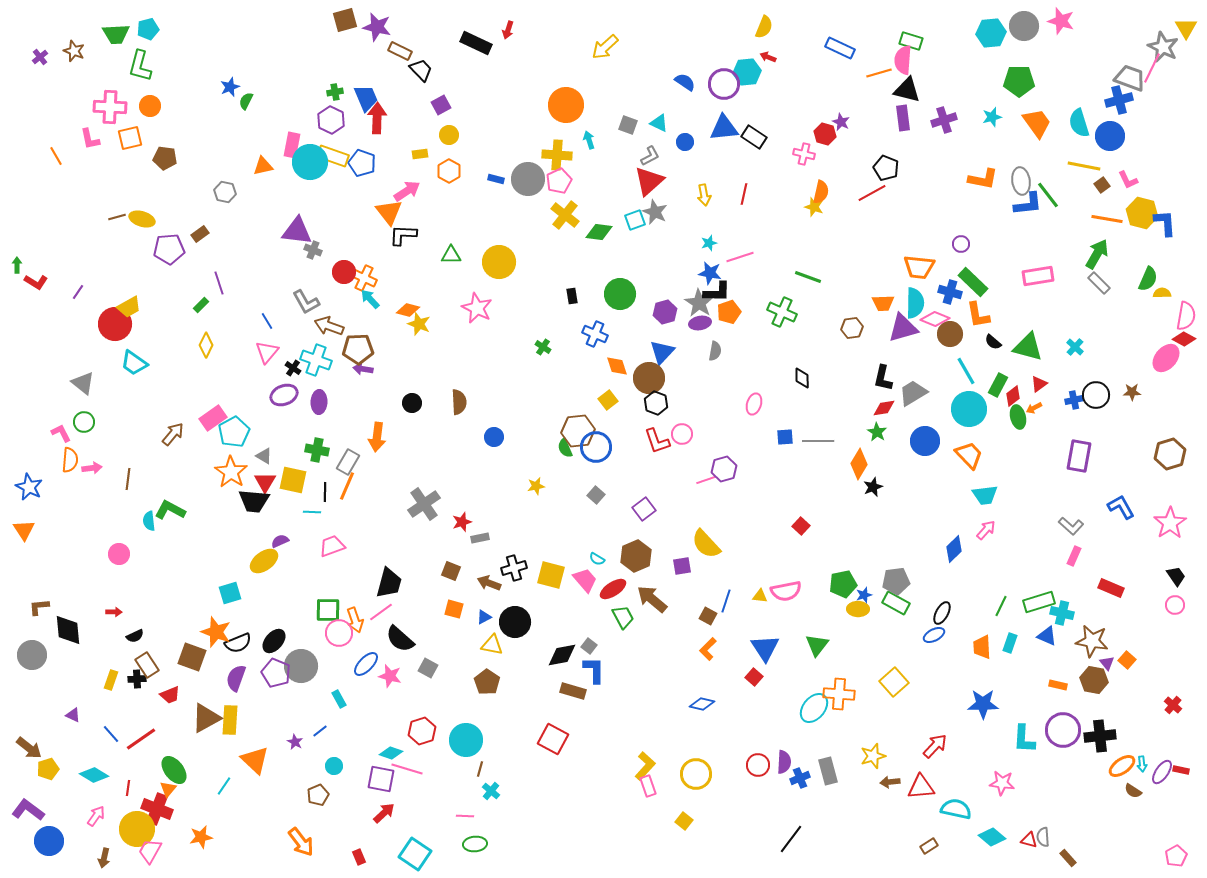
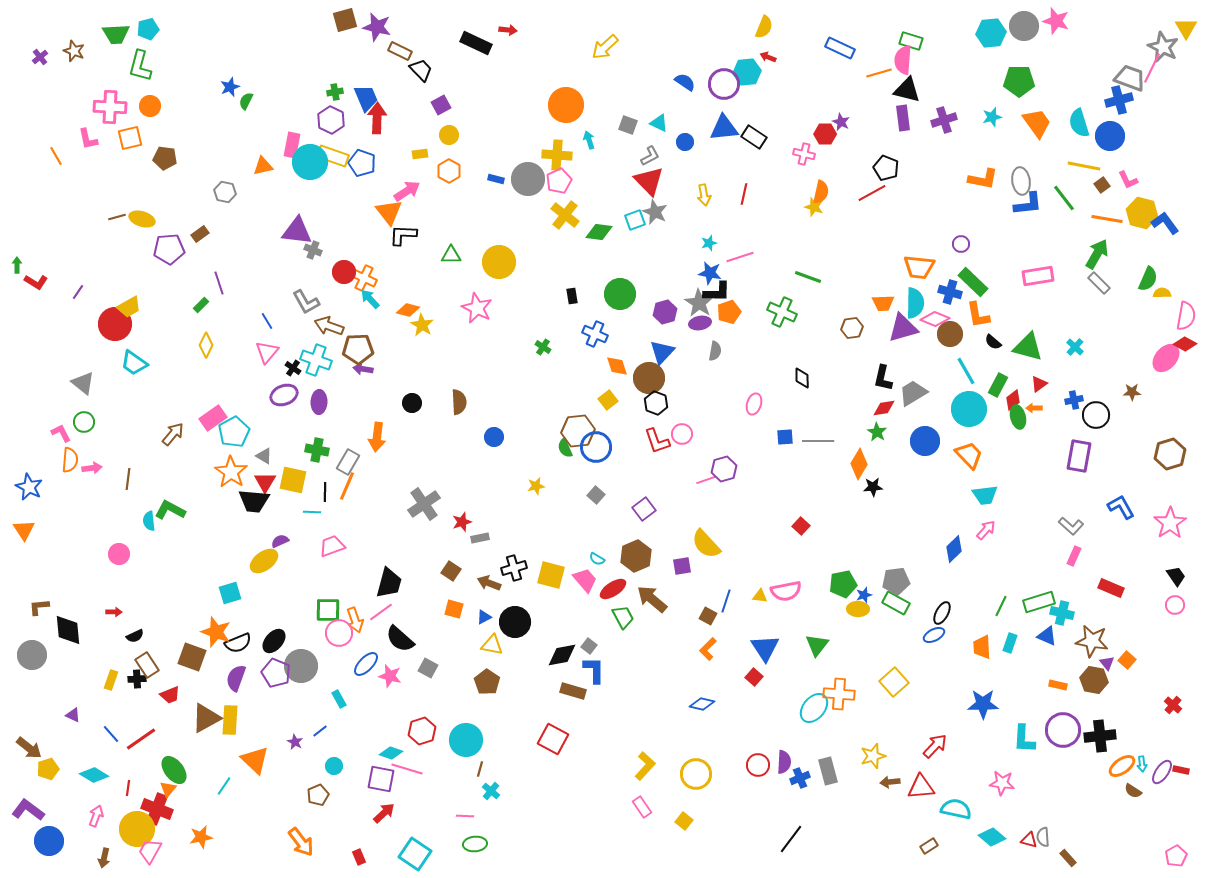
pink star at (1061, 21): moved 5 px left
red arrow at (508, 30): rotated 102 degrees counterclockwise
red hexagon at (825, 134): rotated 15 degrees counterclockwise
pink L-shape at (90, 139): moved 2 px left
red triangle at (649, 181): rotated 32 degrees counterclockwise
green line at (1048, 195): moved 16 px right, 3 px down
blue L-shape at (1165, 223): rotated 32 degrees counterclockwise
yellow star at (419, 324): moved 3 px right, 1 px down; rotated 10 degrees clockwise
red diamond at (1184, 339): moved 1 px right, 5 px down
black circle at (1096, 395): moved 20 px down
red diamond at (1013, 396): moved 4 px down
orange arrow at (1034, 408): rotated 28 degrees clockwise
black star at (873, 487): rotated 18 degrees clockwise
brown square at (451, 571): rotated 12 degrees clockwise
pink rectangle at (648, 786): moved 6 px left, 21 px down; rotated 15 degrees counterclockwise
pink arrow at (96, 816): rotated 15 degrees counterclockwise
